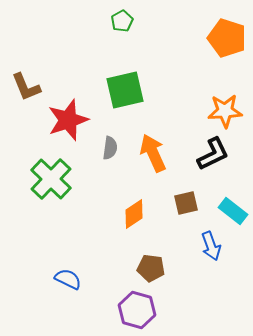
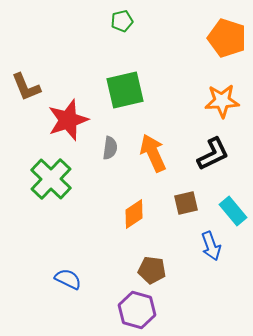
green pentagon: rotated 15 degrees clockwise
orange star: moved 3 px left, 10 px up
cyan rectangle: rotated 12 degrees clockwise
brown pentagon: moved 1 px right, 2 px down
